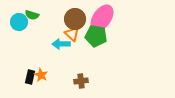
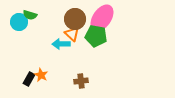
green semicircle: moved 2 px left
black rectangle: moved 1 px left, 2 px down; rotated 16 degrees clockwise
